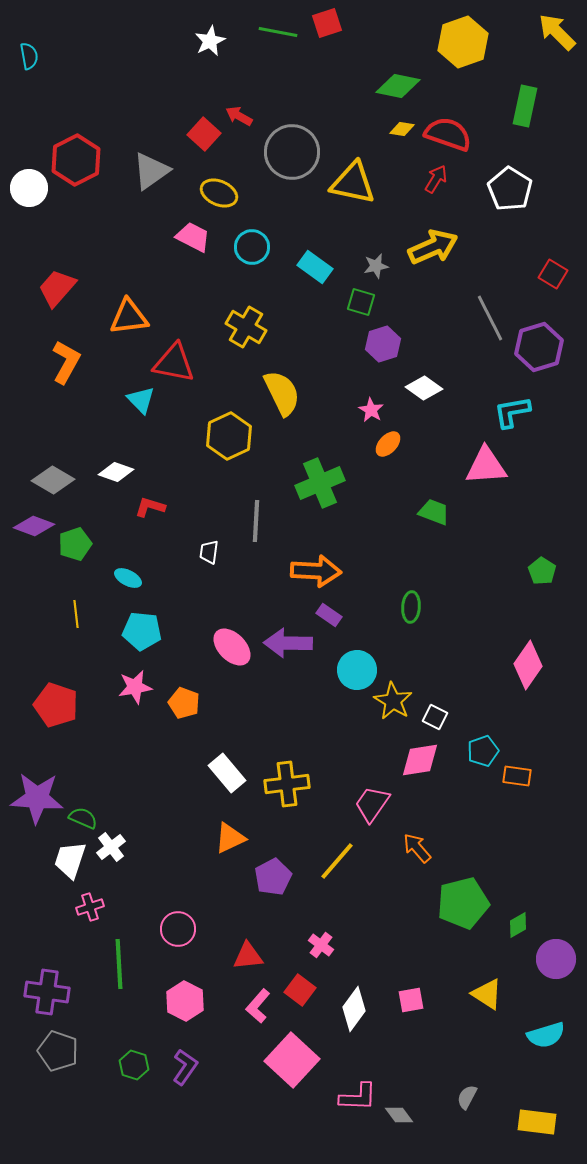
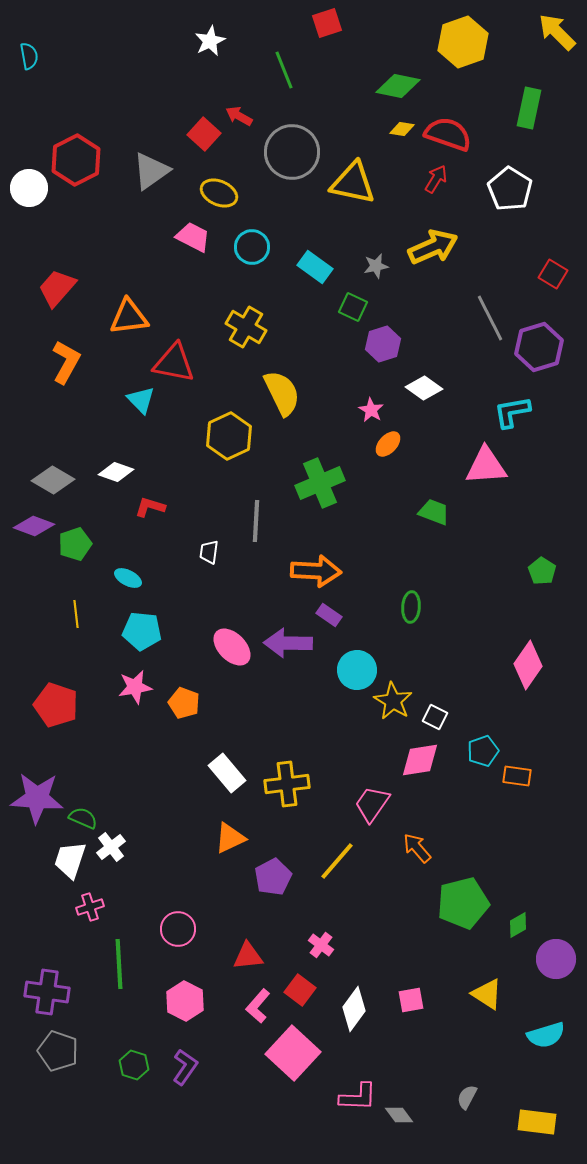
green line at (278, 32): moved 6 px right, 38 px down; rotated 57 degrees clockwise
green rectangle at (525, 106): moved 4 px right, 2 px down
green square at (361, 302): moved 8 px left, 5 px down; rotated 8 degrees clockwise
pink square at (292, 1060): moved 1 px right, 7 px up
